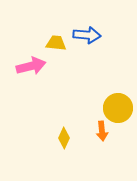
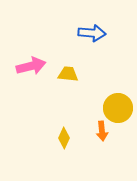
blue arrow: moved 5 px right, 2 px up
yellow trapezoid: moved 12 px right, 31 px down
